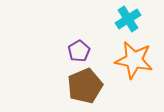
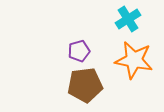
purple pentagon: rotated 15 degrees clockwise
brown pentagon: moved 1 px up; rotated 16 degrees clockwise
